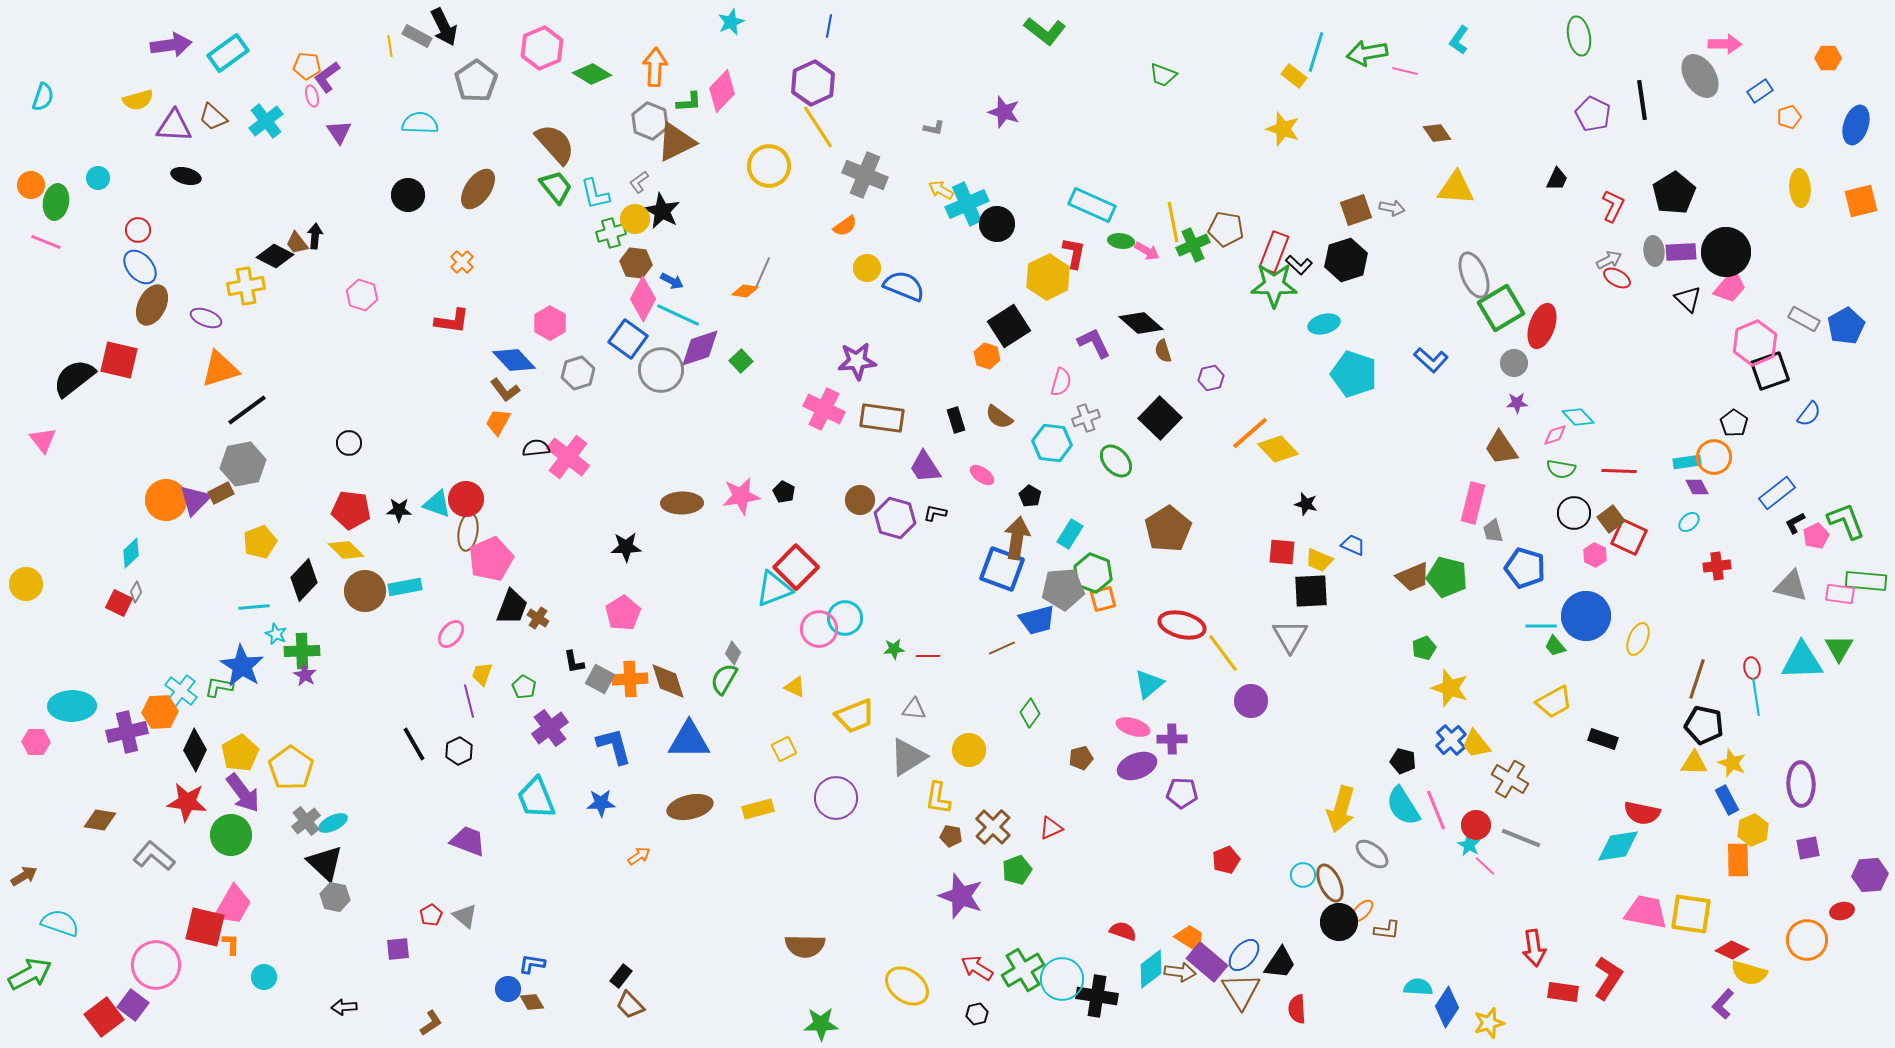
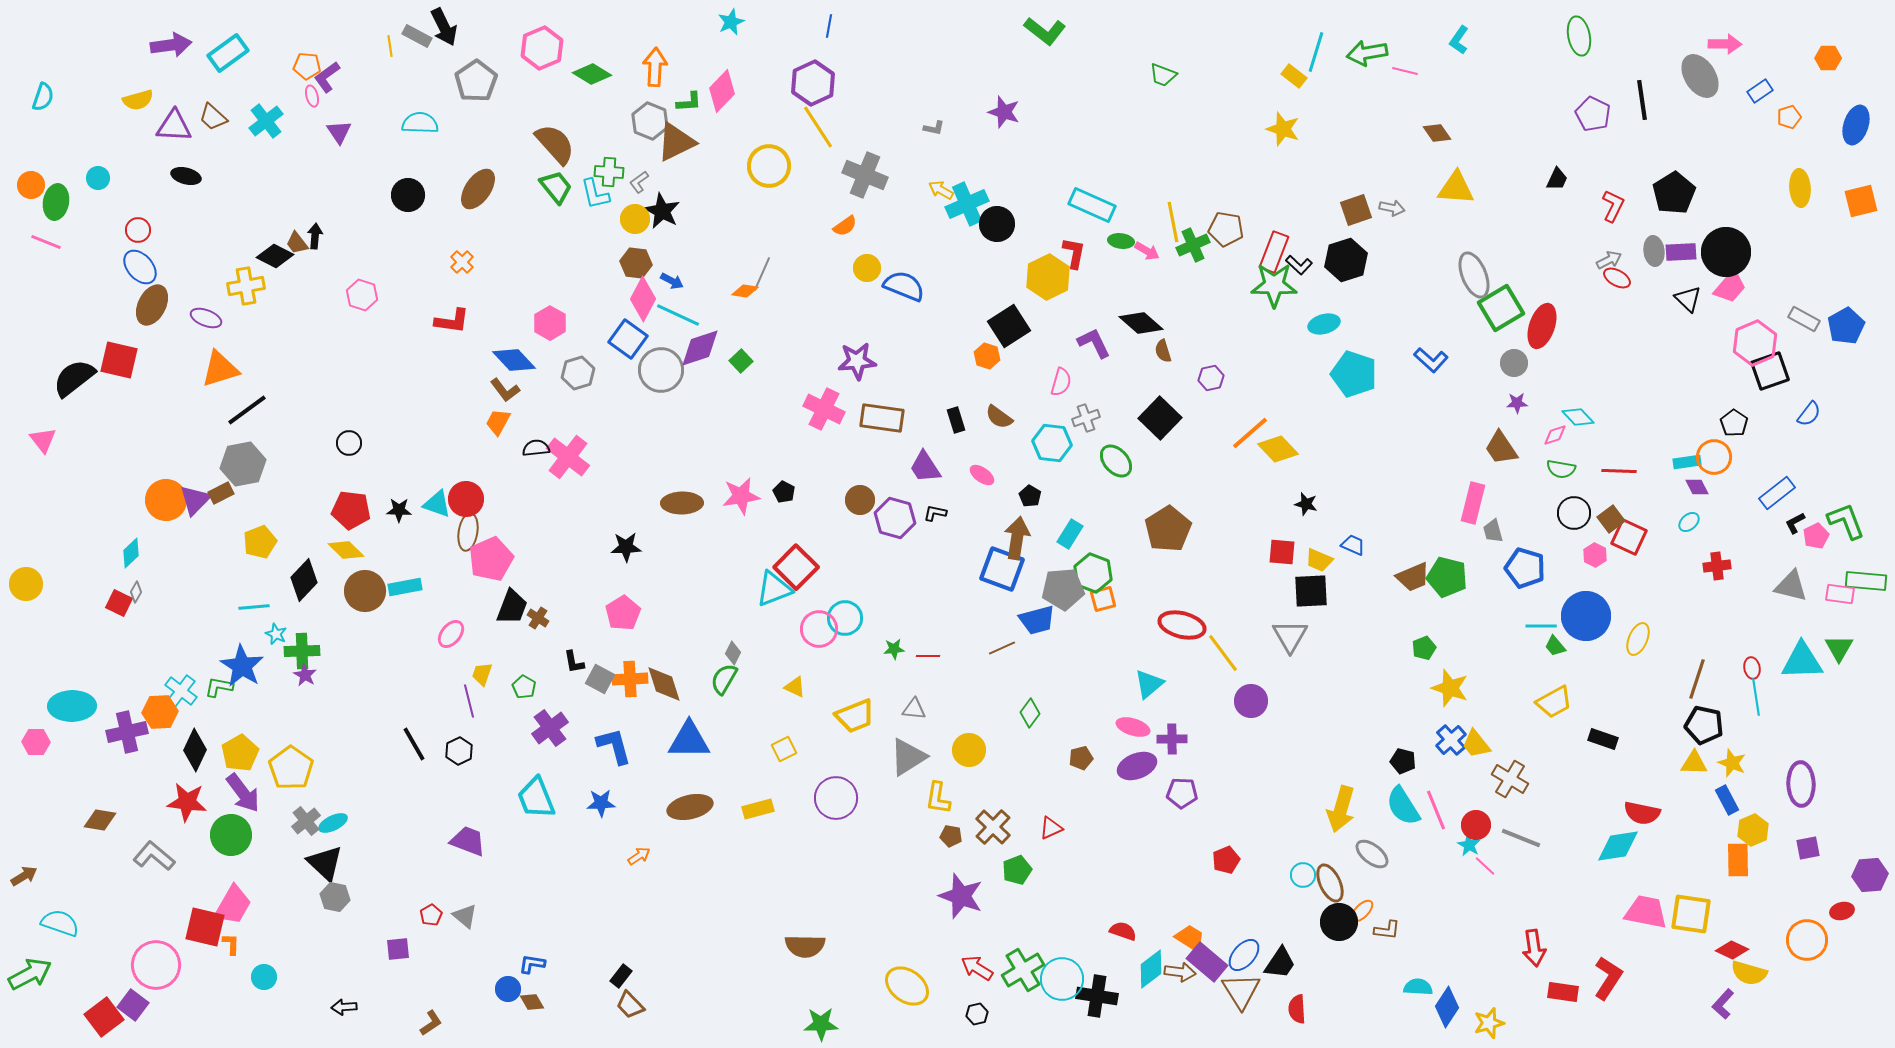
green cross at (611, 233): moved 2 px left, 61 px up; rotated 20 degrees clockwise
brown diamond at (668, 681): moved 4 px left, 3 px down
